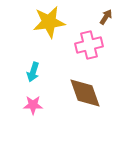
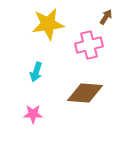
yellow star: moved 1 px left, 2 px down
cyan arrow: moved 3 px right
brown diamond: rotated 66 degrees counterclockwise
pink star: moved 9 px down
